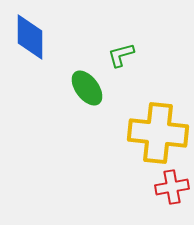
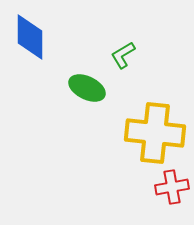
green L-shape: moved 2 px right; rotated 16 degrees counterclockwise
green ellipse: rotated 27 degrees counterclockwise
yellow cross: moved 3 px left
